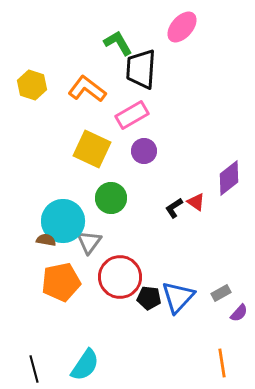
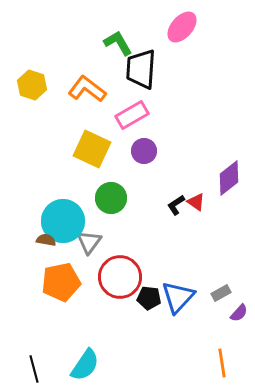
black L-shape: moved 2 px right, 3 px up
